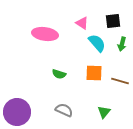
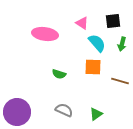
orange square: moved 1 px left, 6 px up
green triangle: moved 8 px left, 2 px down; rotated 16 degrees clockwise
